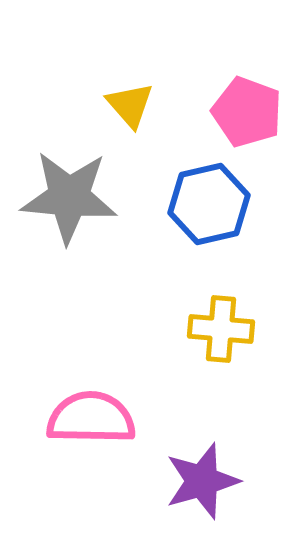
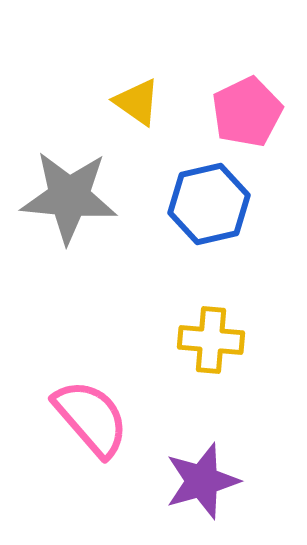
yellow triangle: moved 7 px right, 3 px up; rotated 14 degrees counterclockwise
pink pentagon: rotated 26 degrees clockwise
yellow cross: moved 10 px left, 11 px down
pink semicircle: rotated 48 degrees clockwise
